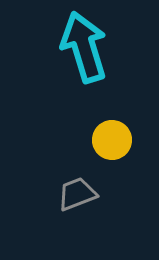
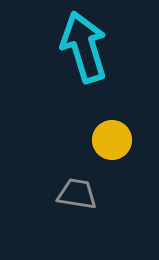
gray trapezoid: rotated 30 degrees clockwise
